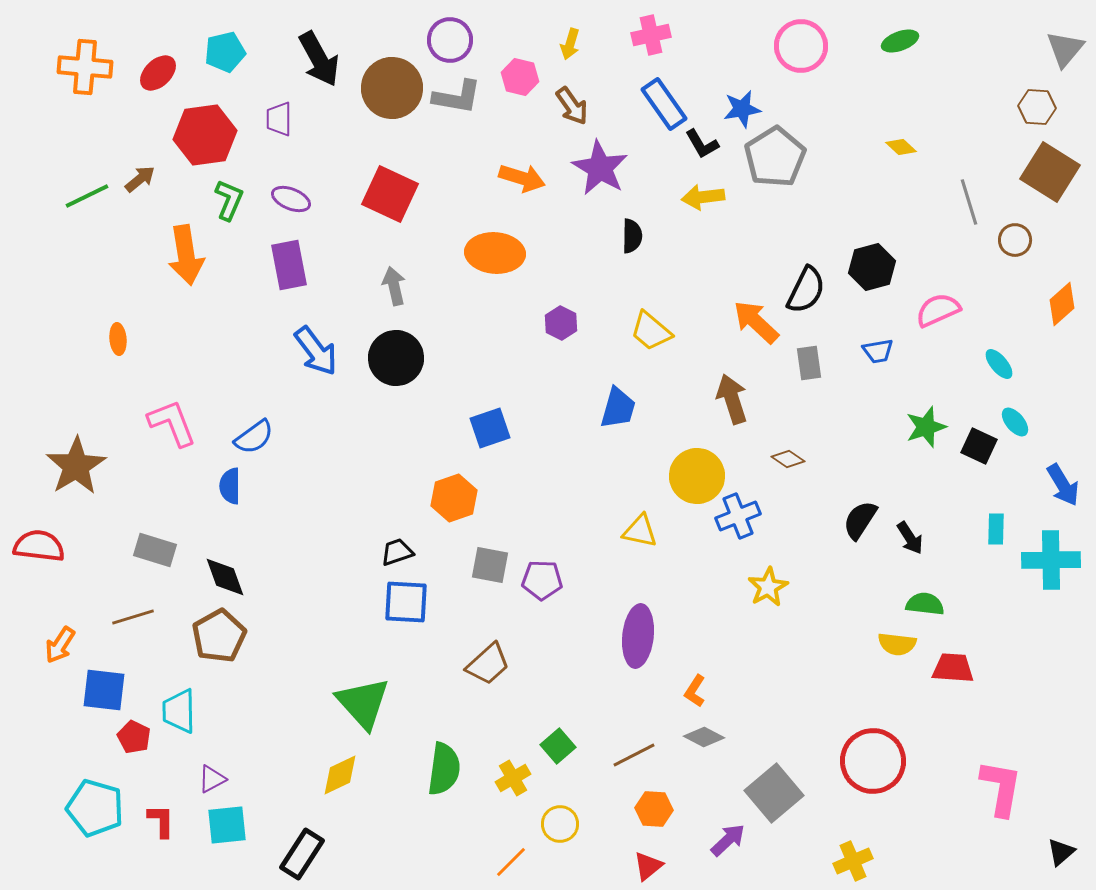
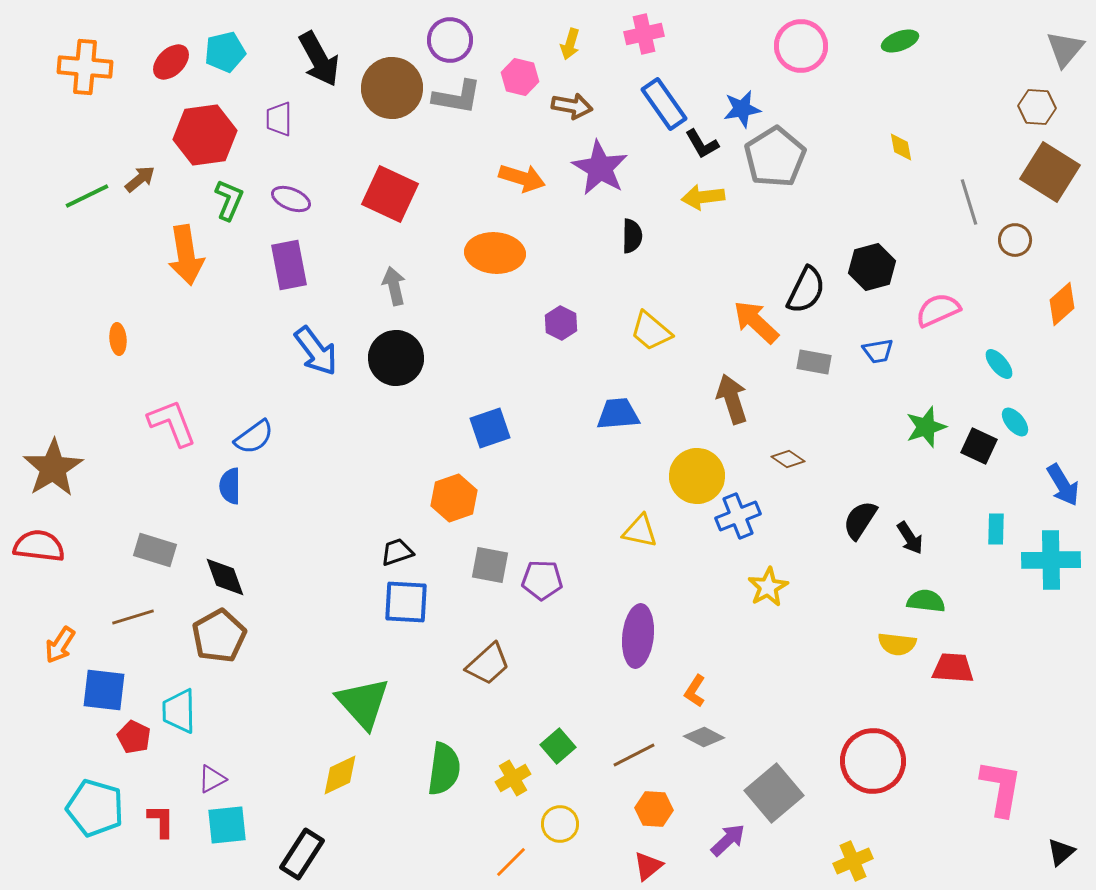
pink cross at (651, 35): moved 7 px left, 1 px up
red ellipse at (158, 73): moved 13 px right, 11 px up
brown arrow at (572, 106): rotated 45 degrees counterclockwise
yellow diamond at (901, 147): rotated 36 degrees clockwise
gray rectangle at (809, 363): moved 5 px right, 1 px up; rotated 72 degrees counterclockwise
blue trapezoid at (618, 408): moved 6 px down; rotated 111 degrees counterclockwise
brown star at (76, 466): moved 23 px left, 2 px down
green semicircle at (925, 604): moved 1 px right, 3 px up
